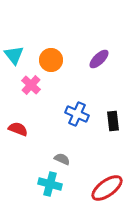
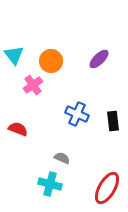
orange circle: moved 1 px down
pink cross: moved 2 px right; rotated 12 degrees clockwise
gray semicircle: moved 1 px up
red ellipse: rotated 24 degrees counterclockwise
